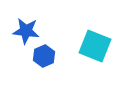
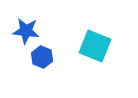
blue hexagon: moved 2 px left, 1 px down; rotated 15 degrees counterclockwise
